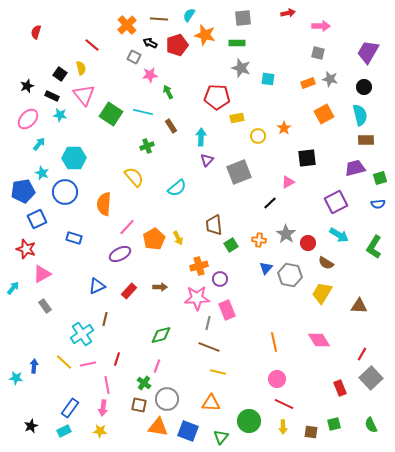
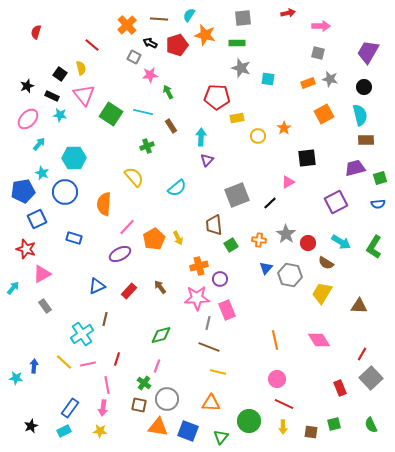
gray square at (239, 172): moved 2 px left, 23 px down
cyan arrow at (339, 235): moved 2 px right, 7 px down
brown arrow at (160, 287): rotated 128 degrees counterclockwise
orange line at (274, 342): moved 1 px right, 2 px up
